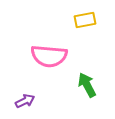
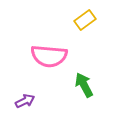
yellow rectangle: rotated 25 degrees counterclockwise
green arrow: moved 3 px left
